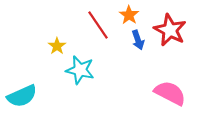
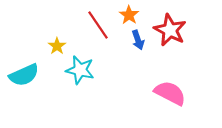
cyan semicircle: moved 2 px right, 21 px up
